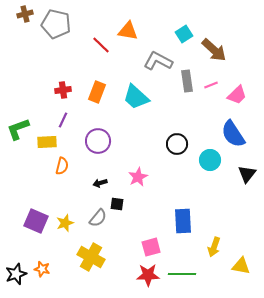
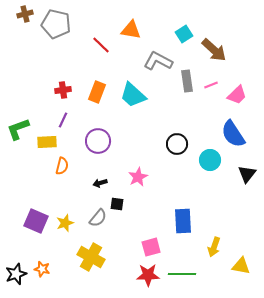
orange triangle: moved 3 px right, 1 px up
cyan trapezoid: moved 3 px left, 2 px up
